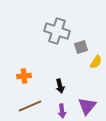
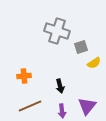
yellow semicircle: moved 2 px left, 1 px down; rotated 24 degrees clockwise
